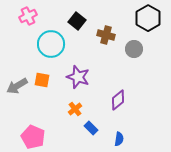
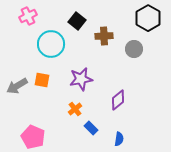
brown cross: moved 2 px left, 1 px down; rotated 18 degrees counterclockwise
purple star: moved 3 px right, 2 px down; rotated 30 degrees counterclockwise
